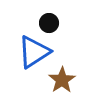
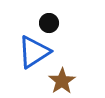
brown star: moved 1 px down
